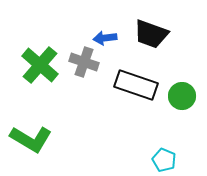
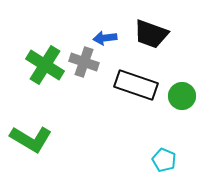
green cross: moved 5 px right; rotated 9 degrees counterclockwise
